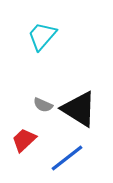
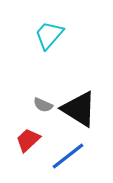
cyan trapezoid: moved 7 px right, 1 px up
red trapezoid: moved 4 px right
blue line: moved 1 px right, 2 px up
